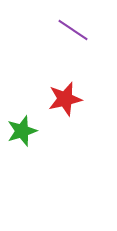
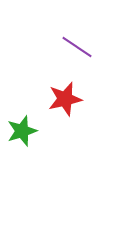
purple line: moved 4 px right, 17 px down
